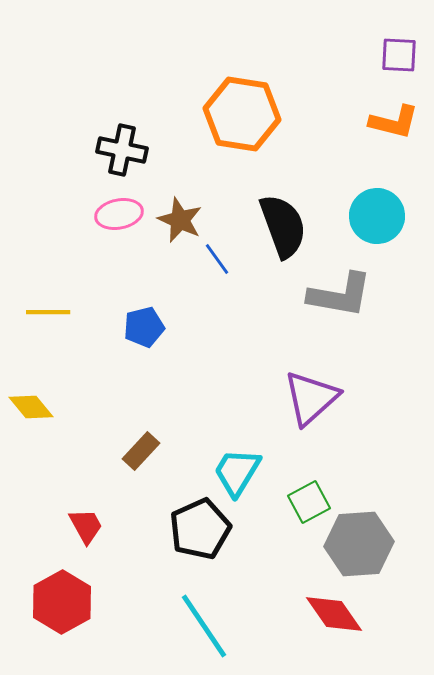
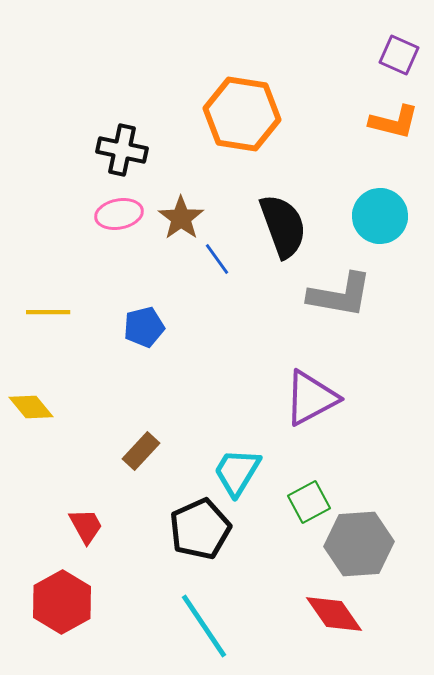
purple square: rotated 21 degrees clockwise
cyan circle: moved 3 px right
brown star: moved 1 px right, 2 px up; rotated 12 degrees clockwise
purple triangle: rotated 14 degrees clockwise
